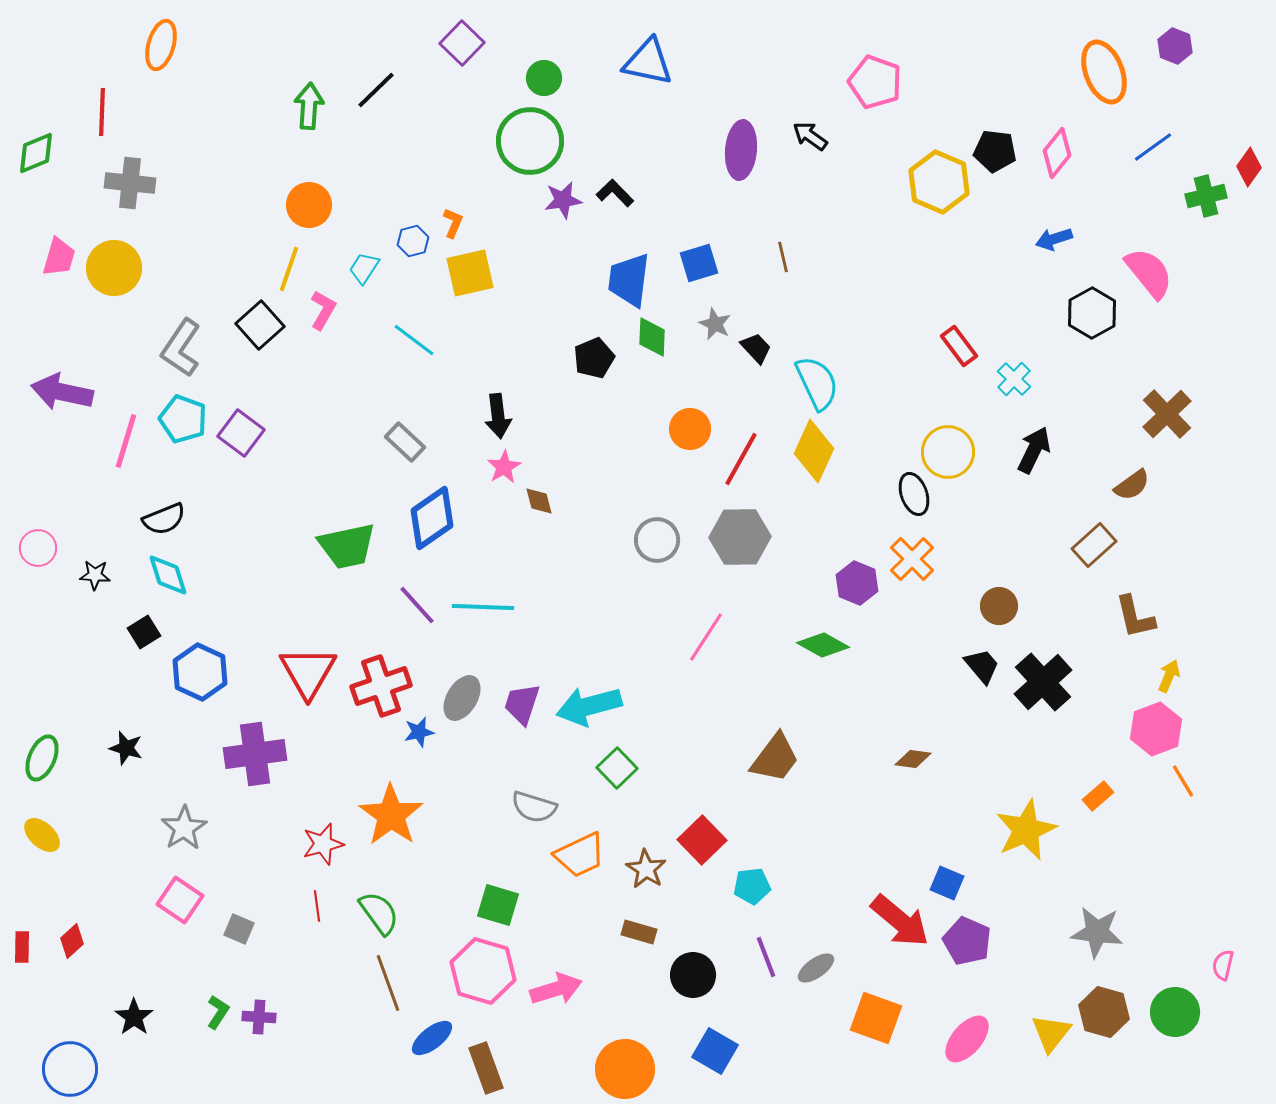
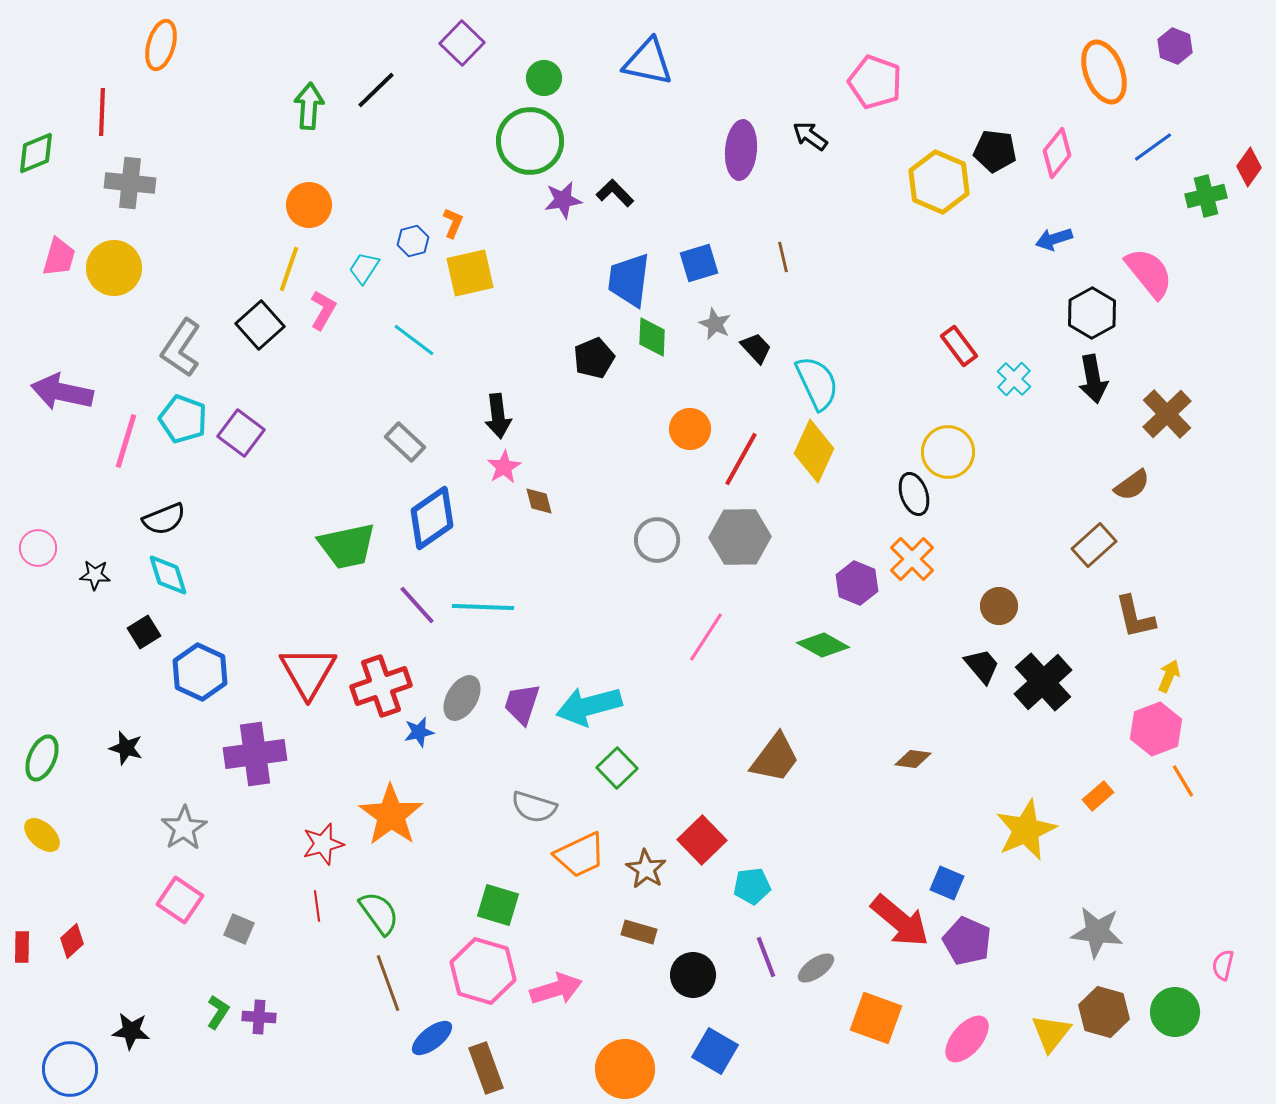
black arrow at (1034, 450): moved 59 px right, 71 px up; rotated 144 degrees clockwise
black star at (134, 1017): moved 3 px left, 14 px down; rotated 30 degrees counterclockwise
